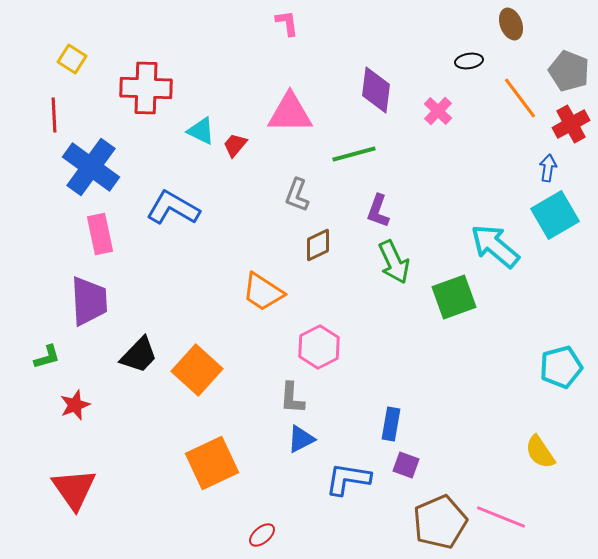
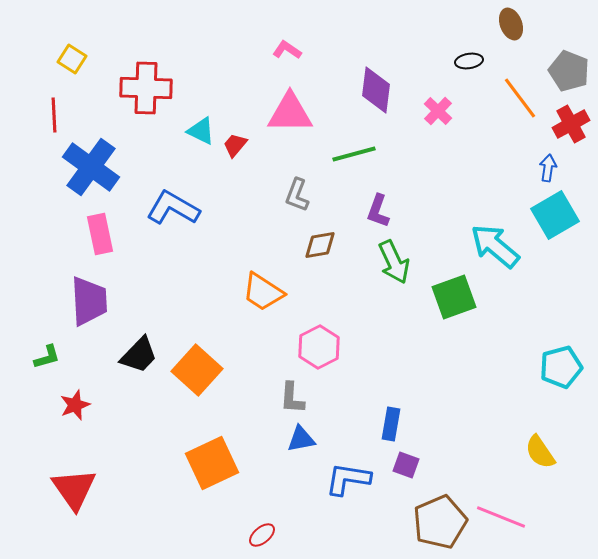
pink L-shape at (287, 23): moved 27 px down; rotated 48 degrees counterclockwise
brown diamond at (318, 245): moved 2 px right; rotated 16 degrees clockwise
blue triangle at (301, 439): rotated 16 degrees clockwise
